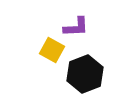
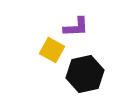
black hexagon: rotated 9 degrees clockwise
